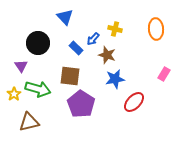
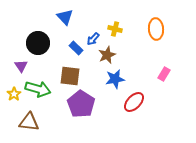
brown star: rotated 30 degrees clockwise
brown triangle: rotated 20 degrees clockwise
